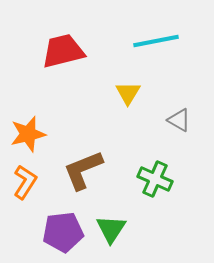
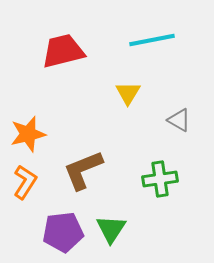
cyan line: moved 4 px left, 1 px up
green cross: moved 5 px right; rotated 32 degrees counterclockwise
